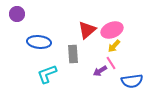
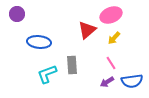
pink ellipse: moved 1 px left, 15 px up
yellow arrow: moved 8 px up
gray rectangle: moved 1 px left, 11 px down
purple arrow: moved 7 px right, 11 px down
